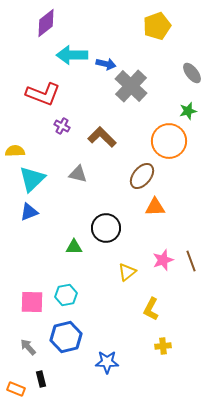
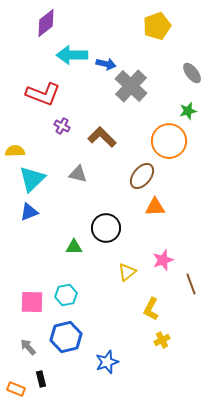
brown line: moved 23 px down
yellow cross: moved 1 px left, 6 px up; rotated 21 degrees counterclockwise
blue star: rotated 20 degrees counterclockwise
